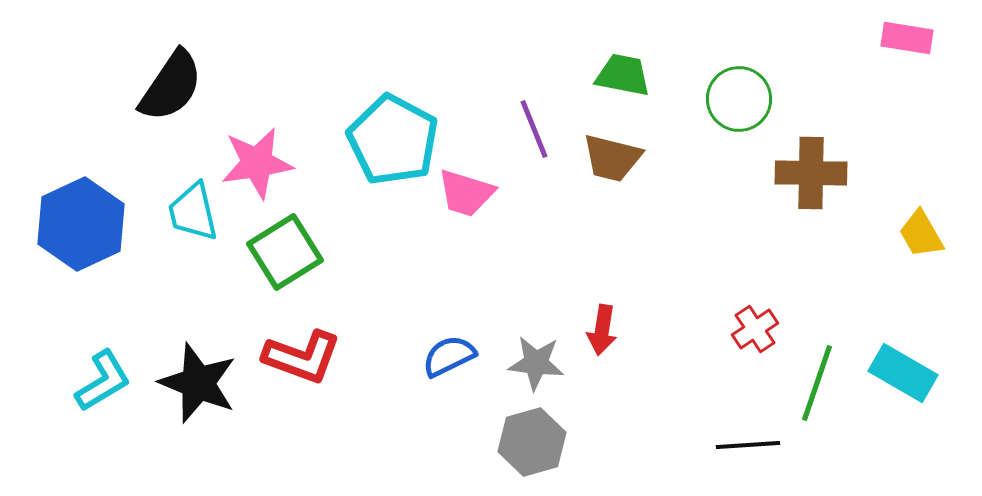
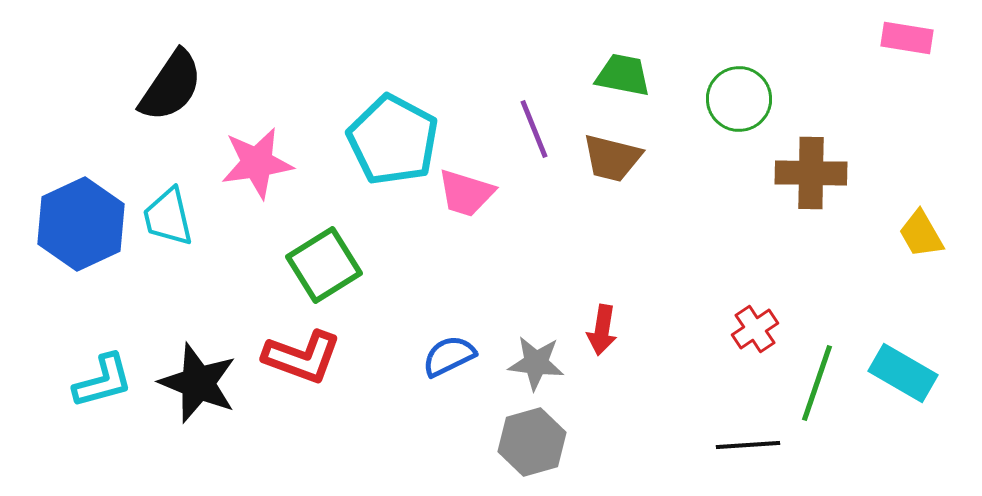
cyan trapezoid: moved 25 px left, 5 px down
green square: moved 39 px right, 13 px down
cyan L-shape: rotated 16 degrees clockwise
